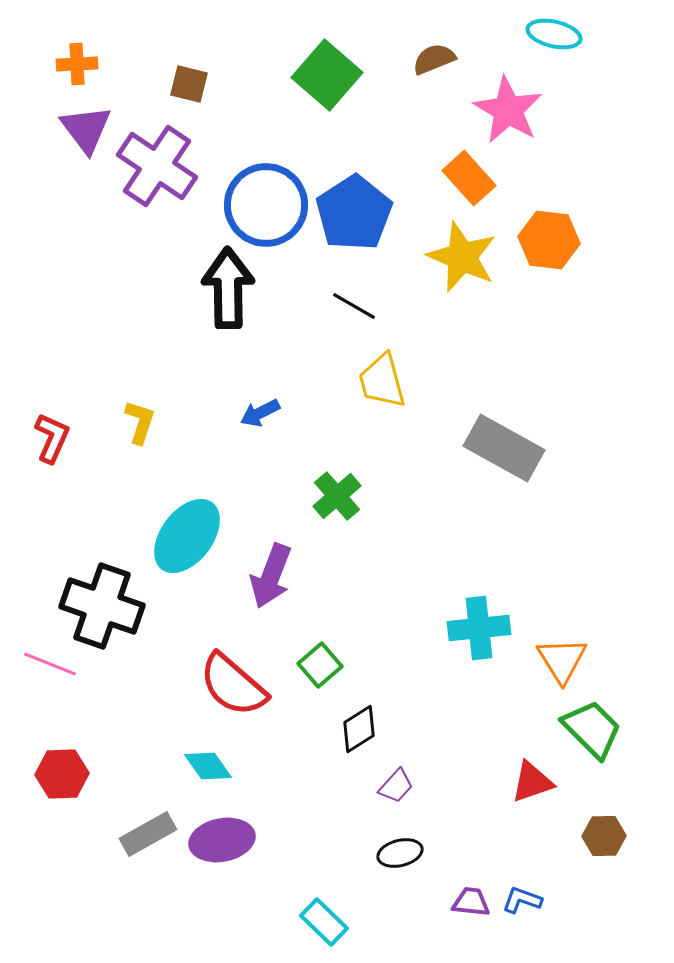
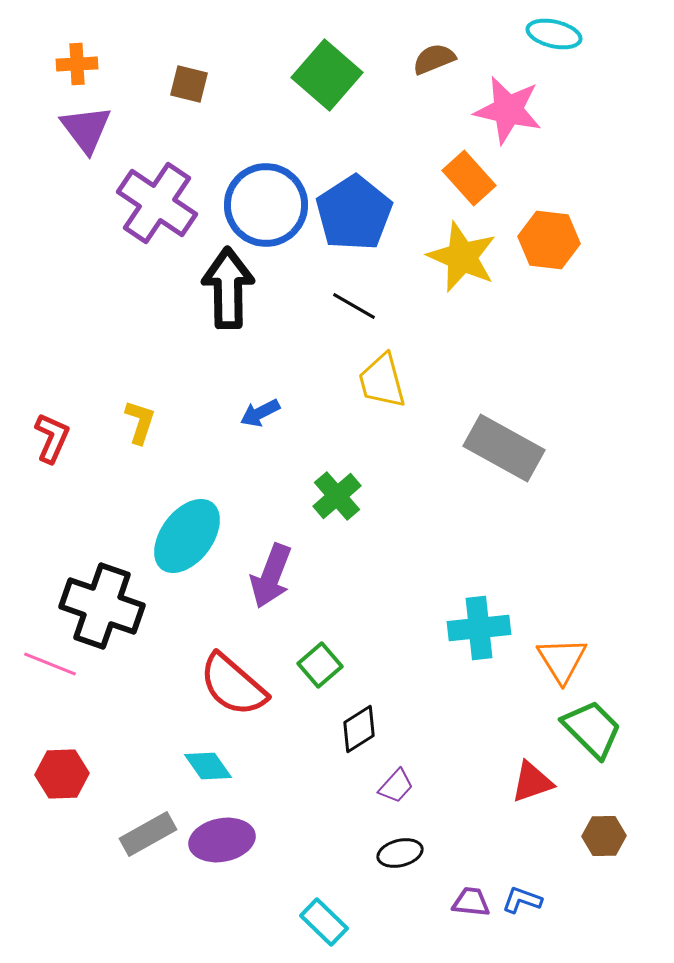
pink star at (508, 110): rotated 18 degrees counterclockwise
purple cross at (157, 166): moved 37 px down
